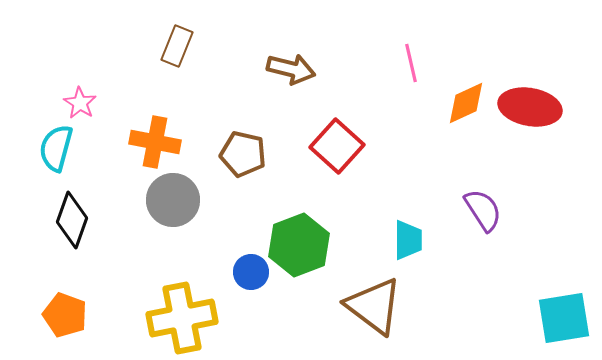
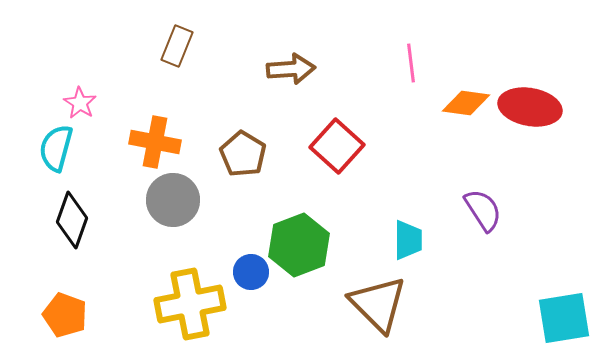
pink line: rotated 6 degrees clockwise
brown arrow: rotated 18 degrees counterclockwise
orange diamond: rotated 33 degrees clockwise
brown pentagon: rotated 18 degrees clockwise
brown triangle: moved 4 px right, 2 px up; rotated 8 degrees clockwise
yellow cross: moved 8 px right, 14 px up
